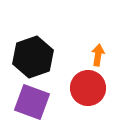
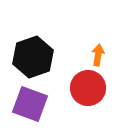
purple square: moved 2 px left, 2 px down
